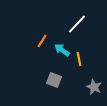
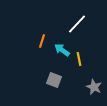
orange line: rotated 16 degrees counterclockwise
